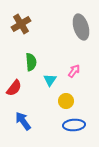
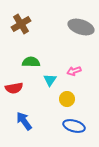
gray ellipse: rotated 55 degrees counterclockwise
green semicircle: rotated 84 degrees counterclockwise
pink arrow: rotated 144 degrees counterclockwise
red semicircle: rotated 42 degrees clockwise
yellow circle: moved 1 px right, 2 px up
blue arrow: moved 1 px right
blue ellipse: moved 1 px down; rotated 20 degrees clockwise
